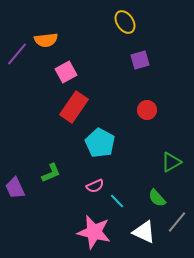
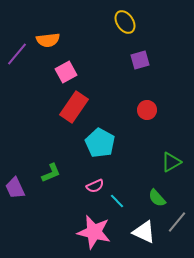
orange semicircle: moved 2 px right
